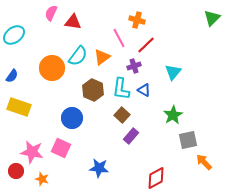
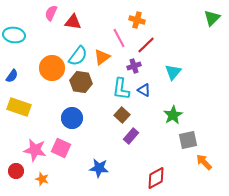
cyan ellipse: rotated 45 degrees clockwise
brown hexagon: moved 12 px left, 8 px up; rotated 15 degrees counterclockwise
pink star: moved 3 px right, 2 px up
